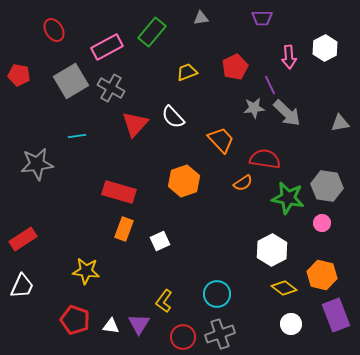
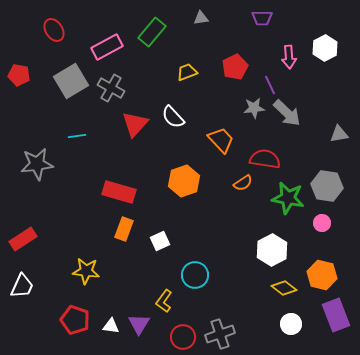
gray triangle at (340, 123): moved 1 px left, 11 px down
cyan circle at (217, 294): moved 22 px left, 19 px up
